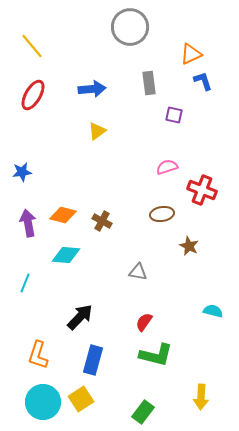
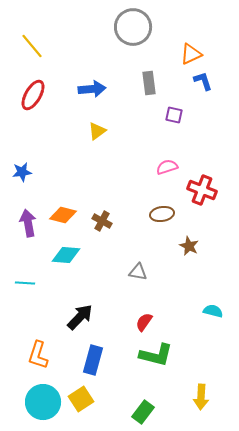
gray circle: moved 3 px right
cyan line: rotated 72 degrees clockwise
